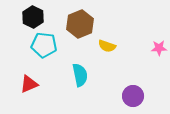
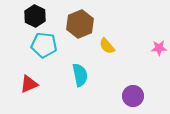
black hexagon: moved 2 px right, 1 px up
yellow semicircle: rotated 30 degrees clockwise
